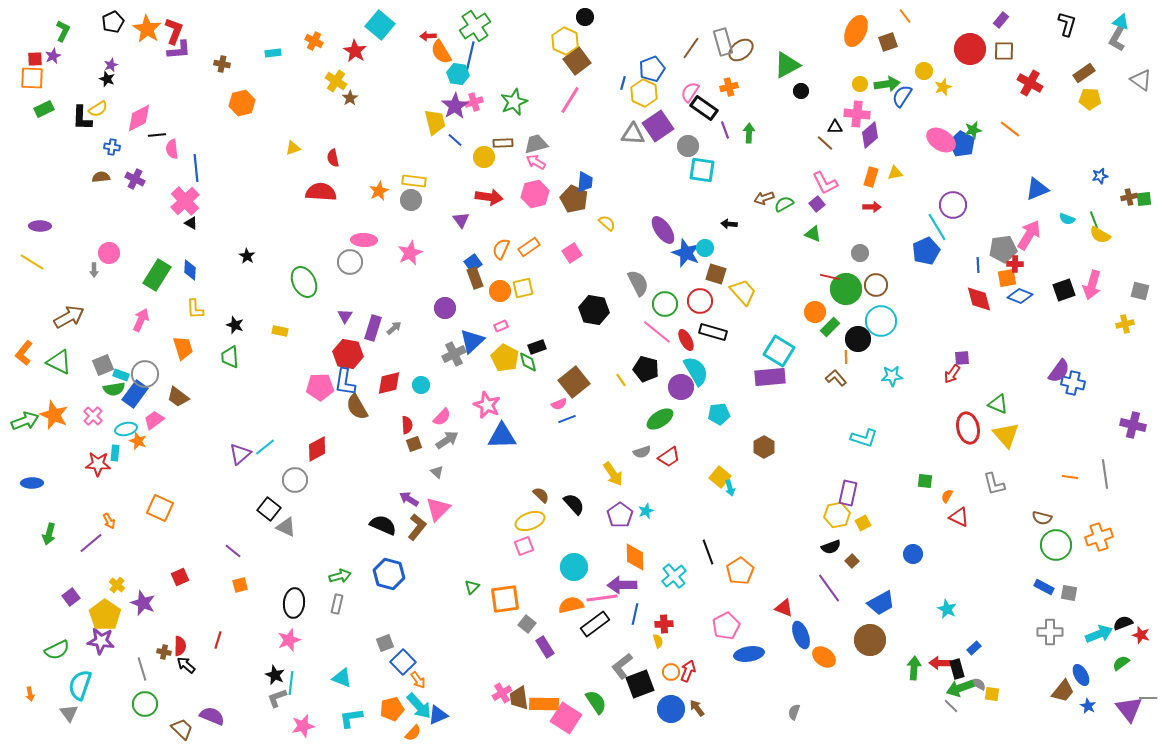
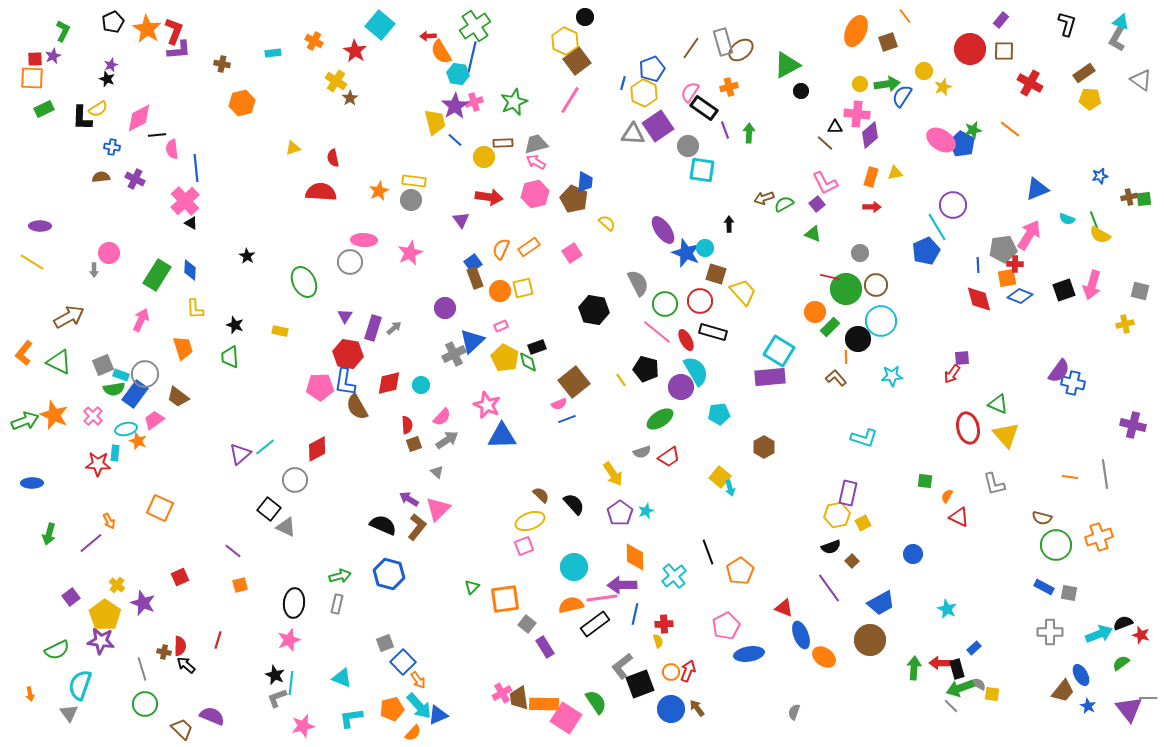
blue line at (470, 57): moved 2 px right
black arrow at (729, 224): rotated 84 degrees clockwise
purple pentagon at (620, 515): moved 2 px up
